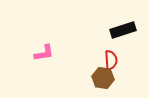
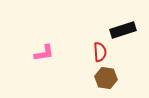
red semicircle: moved 11 px left, 8 px up
brown hexagon: moved 3 px right
